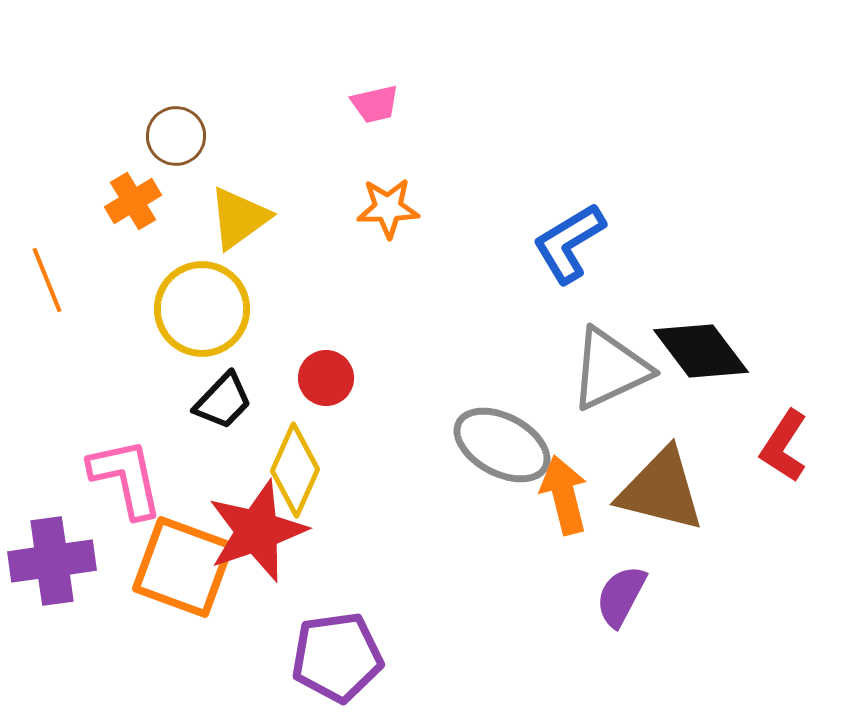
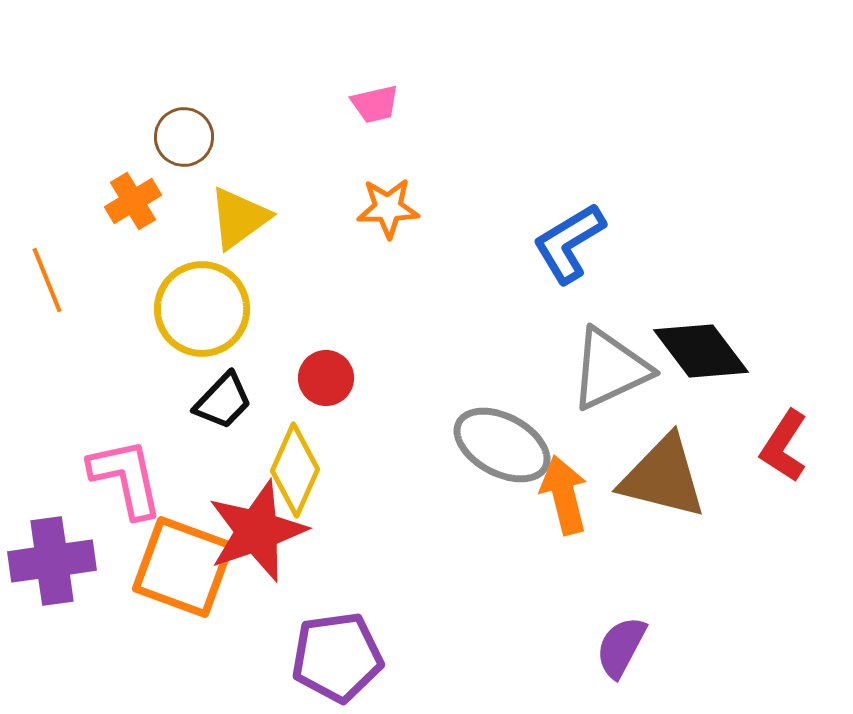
brown circle: moved 8 px right, 1 px down
brown triangle: moved 2 px right, 13 px up
purple semicircle: moved 51 px down
